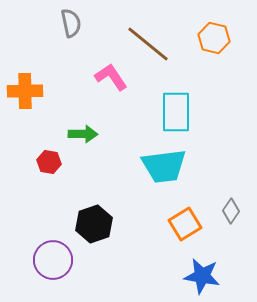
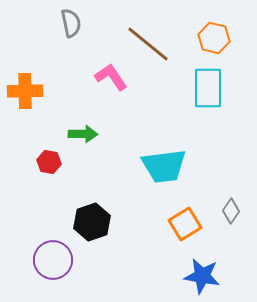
cyan rectangle: moved 32 px right, 24 px up
black hexagon: moved 2 px left, 2 px up
